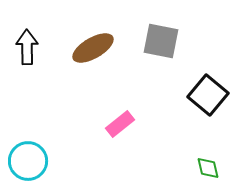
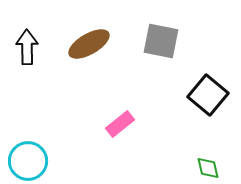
brown ellipse: moved 4 px left, 4 px up
